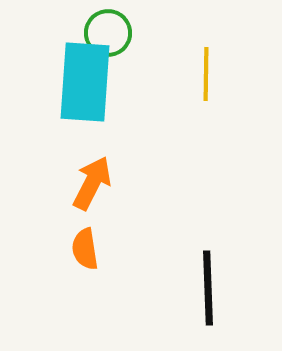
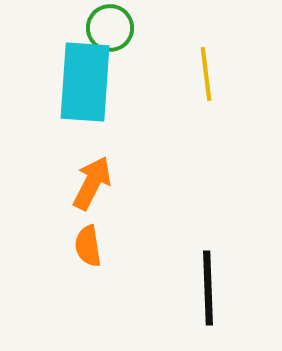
green circle: moved 2 px right, 5 px up
yellow line: rotated 8 degrees counterclockwise
orange semicircle: moved 3 px right, 3 px up
